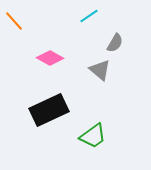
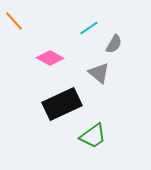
cyan line: moved 12 px down
gray semicircle: moved 1 px left, 1 px down
gray triangle: moved 1 px left, 3 px down
black rectangle: moved 13 px right, 6 px up
